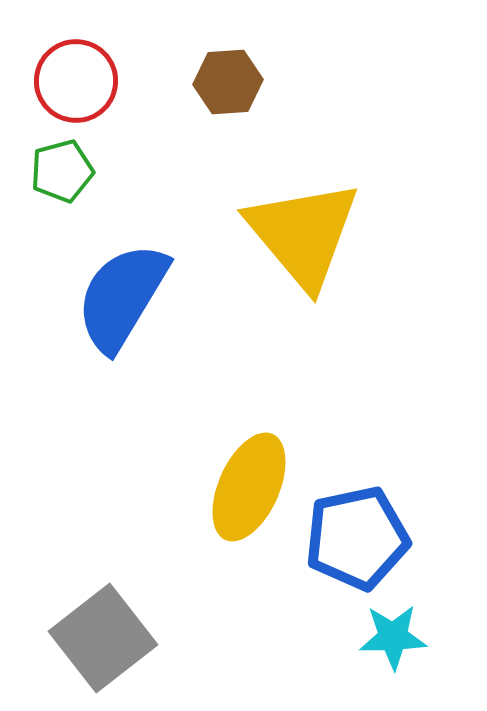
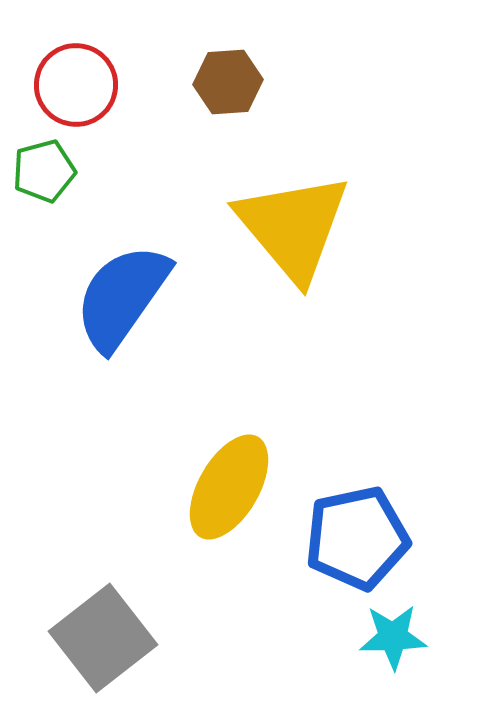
red circle: moved 4 px down
green pentagon: moved 18 px left
yellow triangle: moved 10 px left, 7 px up
blue semicircle: rotated 4 degrees clockwise
yellow ellipse: moved 20 px left; rotated 6 degrees clockwise
